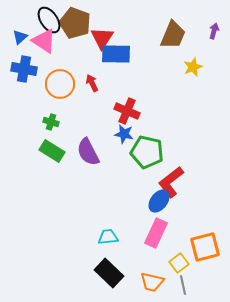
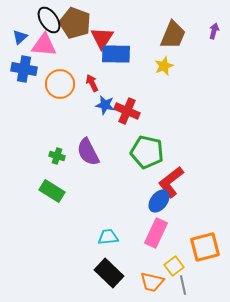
pink triangle: moved 4 px down; rotated 28 degrees counterclockwise
yellow star: moved 29 px left, 1 px up
green cross: moved 6 px right, 34 px down
blue star: moved 19 px left, 29 px up
green rectangle: moved 40 px down
yellow square: moved 5 px left, 3 px down
